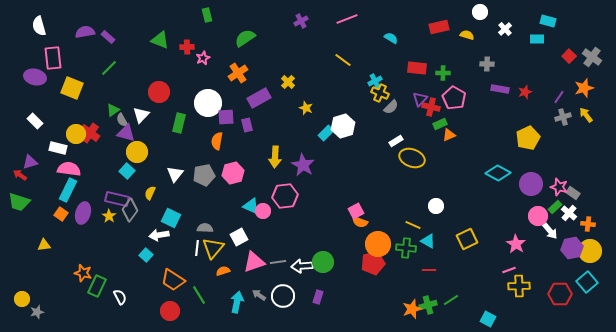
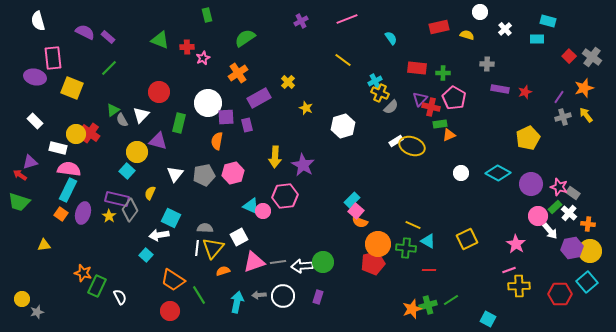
white semicircle at (39, 26): moved 1 px left, 5 px up
purple semicircle at (85, 32): rotated 36 degrees clockwise
cyan semicircle at (391, 38): rotated 24 degrees clockwise
green rectangle at (440, 124): rotated 16 degrees clockwise
purple triangle at (126, 133): moved 32 px right, 8 px down
cyan rectangle at (326, 133): moved 26 px right, 67 px down
yellow ellipse at (412, 158): moved 12 px up
white circle at (436, 206): moved 25 px right, 33 px up
pink square at (356, 211): rotated 21 degrees counterclockwise
gray arrow at (259, 295): rotated 40 degrees counterclockwise
